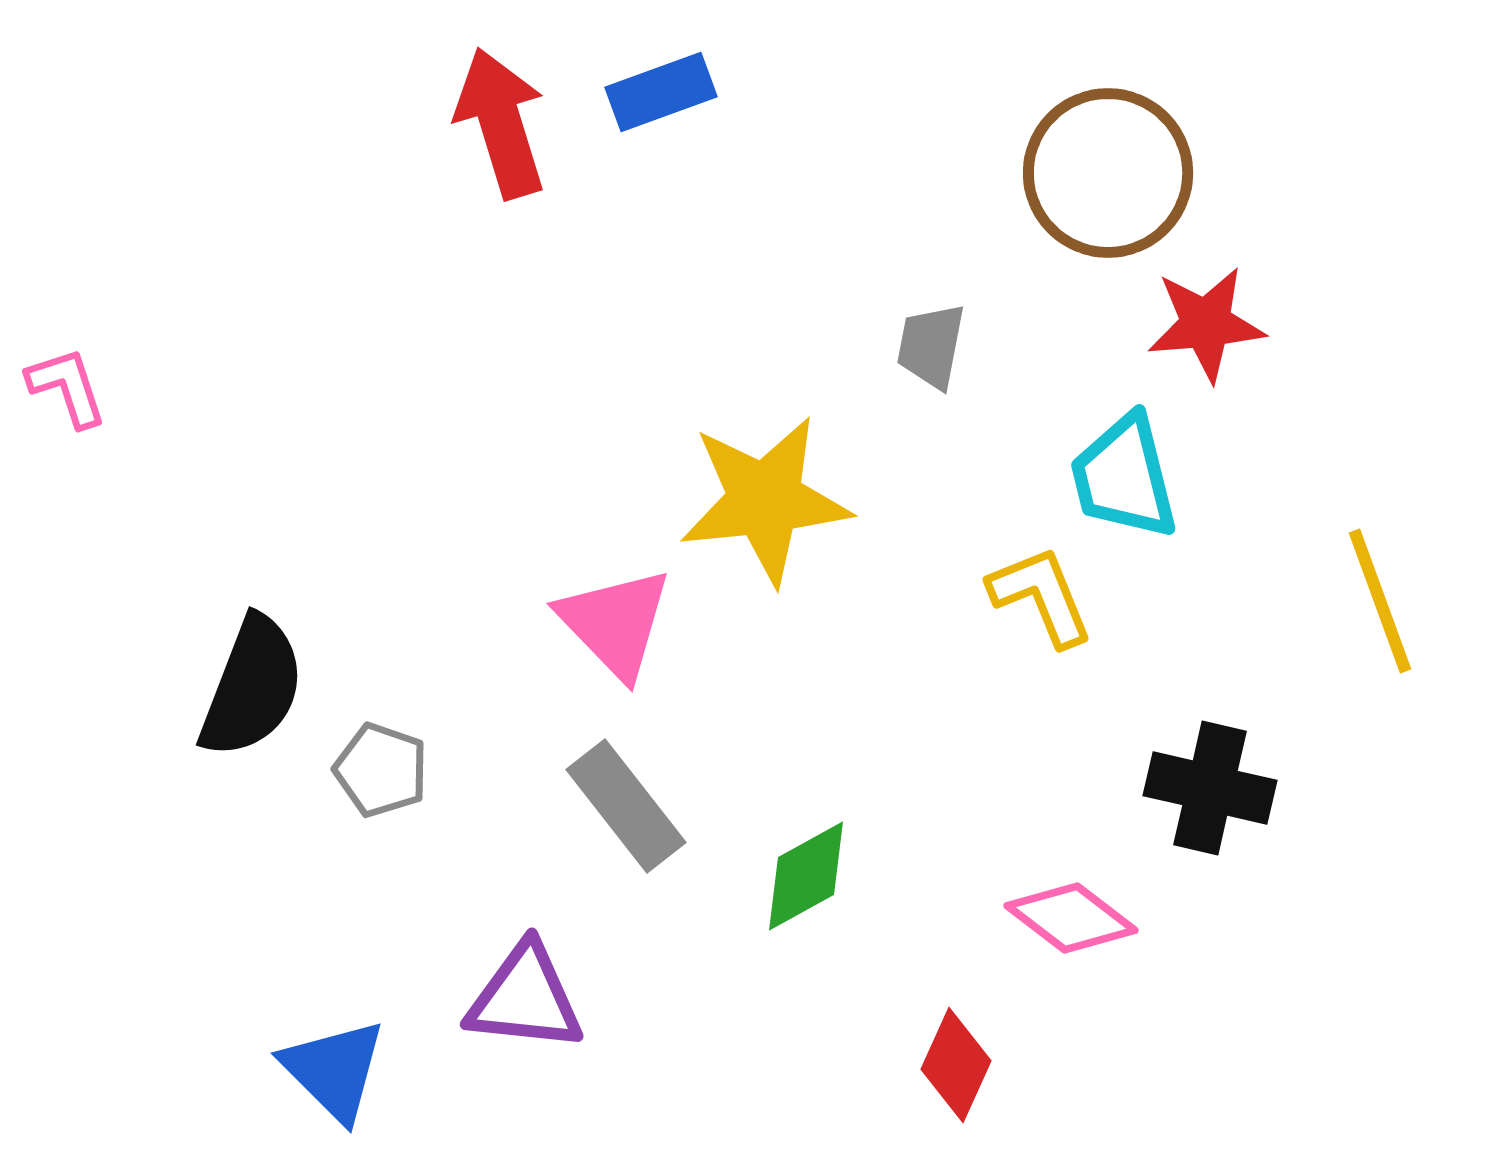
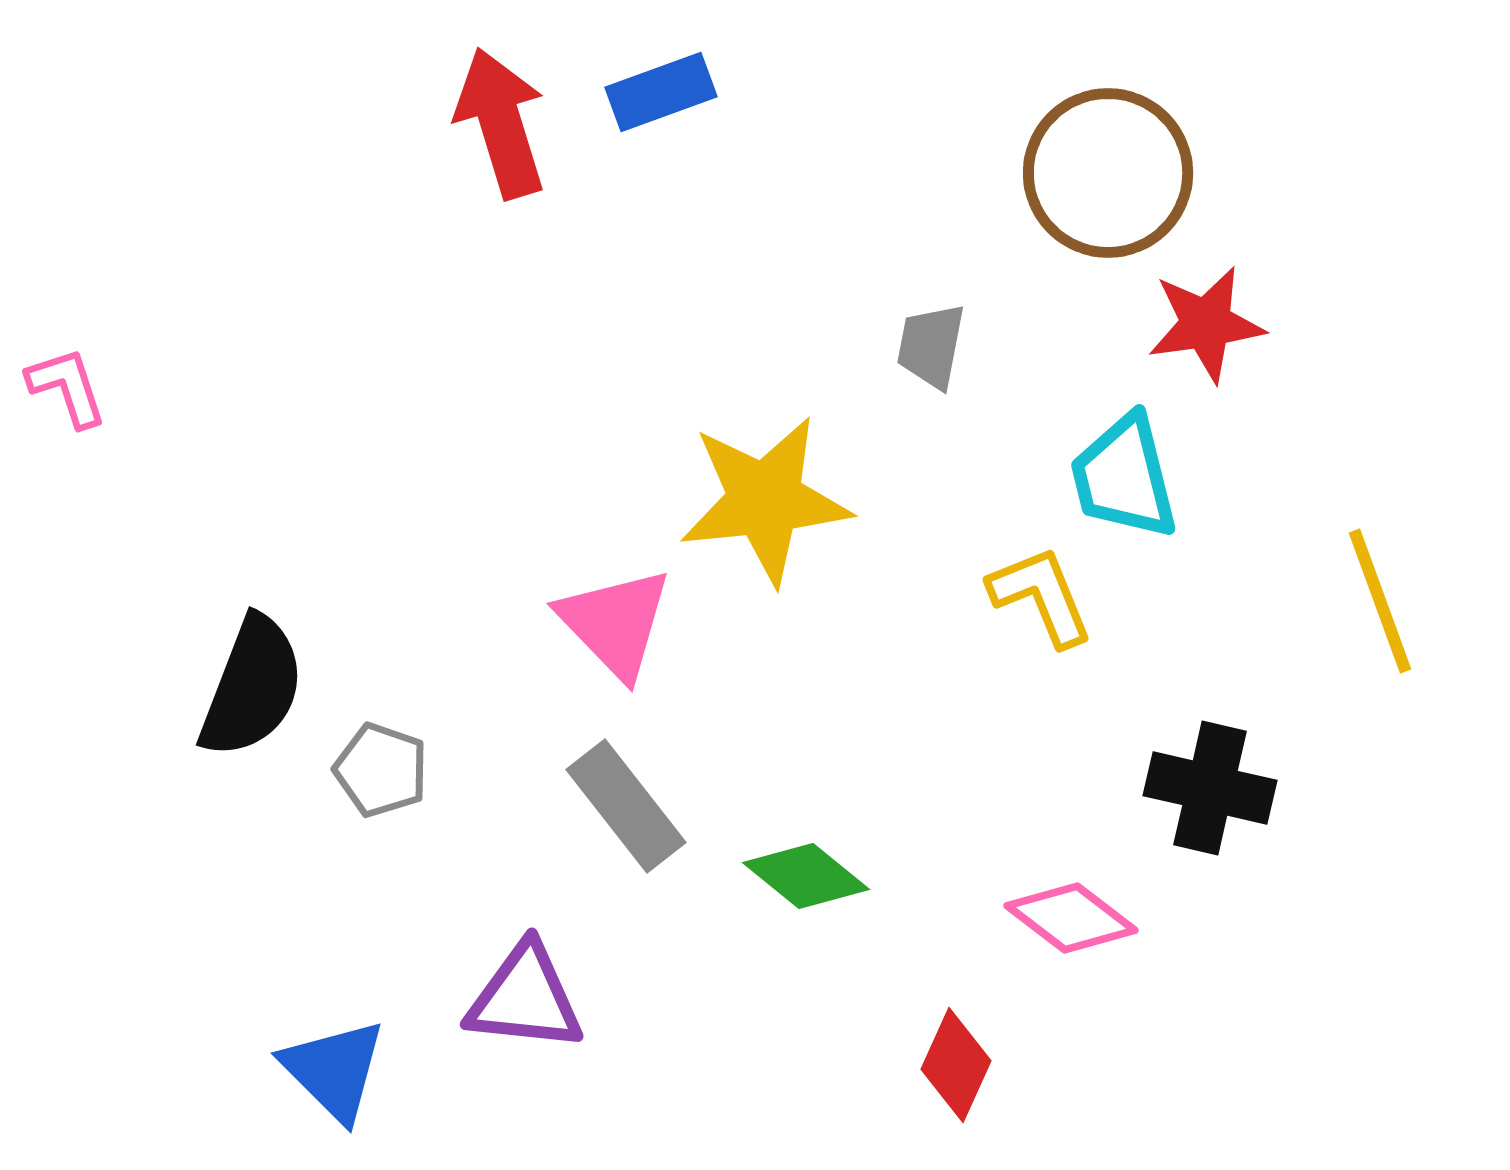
red star: rotated 3 degrees counterclockwise
green diamond: rotated 68 degrees clockwise
